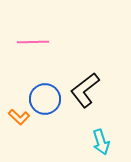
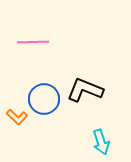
black L-shape: rotated 60 degrees clockwise
blue circle: moved 1 px left
orange L-shape: moved 2 px left
